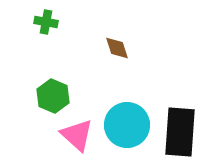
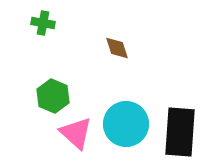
green cross: moved 3 px left, 1 px down
cyan circle: moved 1 px left, 1 px up
pink triangle: moved 1 px left, 2 px up
